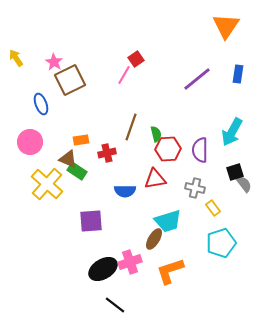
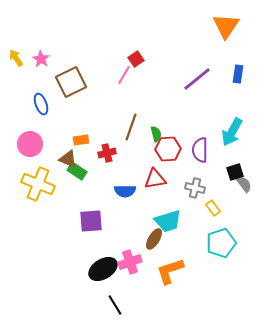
pink star: moved 13 px left, 3 px up
brown square: moved 1 px right, 2 px down
pink circle: moved 2 px down
yellow cross: moved 9 px left; rotated 20 degrees counterclockwise
black line: rotated 20 degrees clockwise
